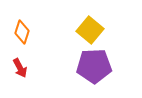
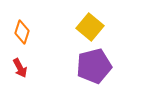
yellow square: moved 3 px up
purple pentagon: rotated 12 degrees counterclockwise
